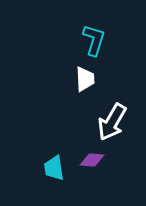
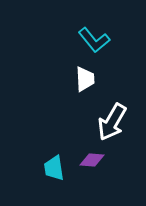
cyan L-shape: rotated 124 degrees clockwise
